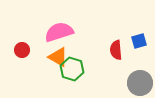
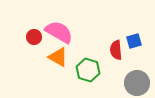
pink semicircle: rotated 48 degrees clockwise
blue square: moved 5 px left
red circle: moved 12 px right, 13 px up
green hexagon: moved 16 px right, 1 px down
gray circle: moved 3 px left
